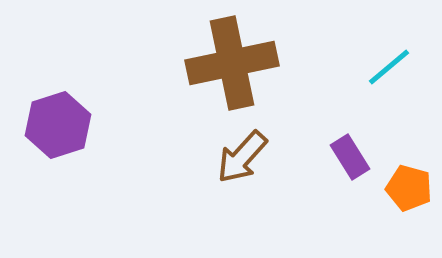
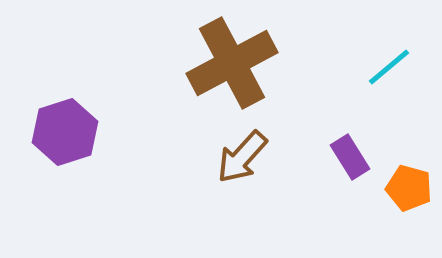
brown cross: rotated 16 degrees counterclockwise
purple hexagon: moved 7 px right, 7 px down
